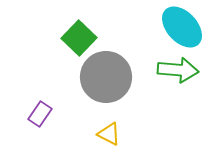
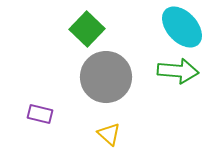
green square: moved 8 px right, 9 px up
green arrow: moved 1 px down
purple rectangle: rotated 70 degrees clockwise
yellow triangle: rotated 15 degrees clockwise
